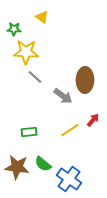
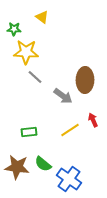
red arrow: rotated 64 degrees counterclockwise
